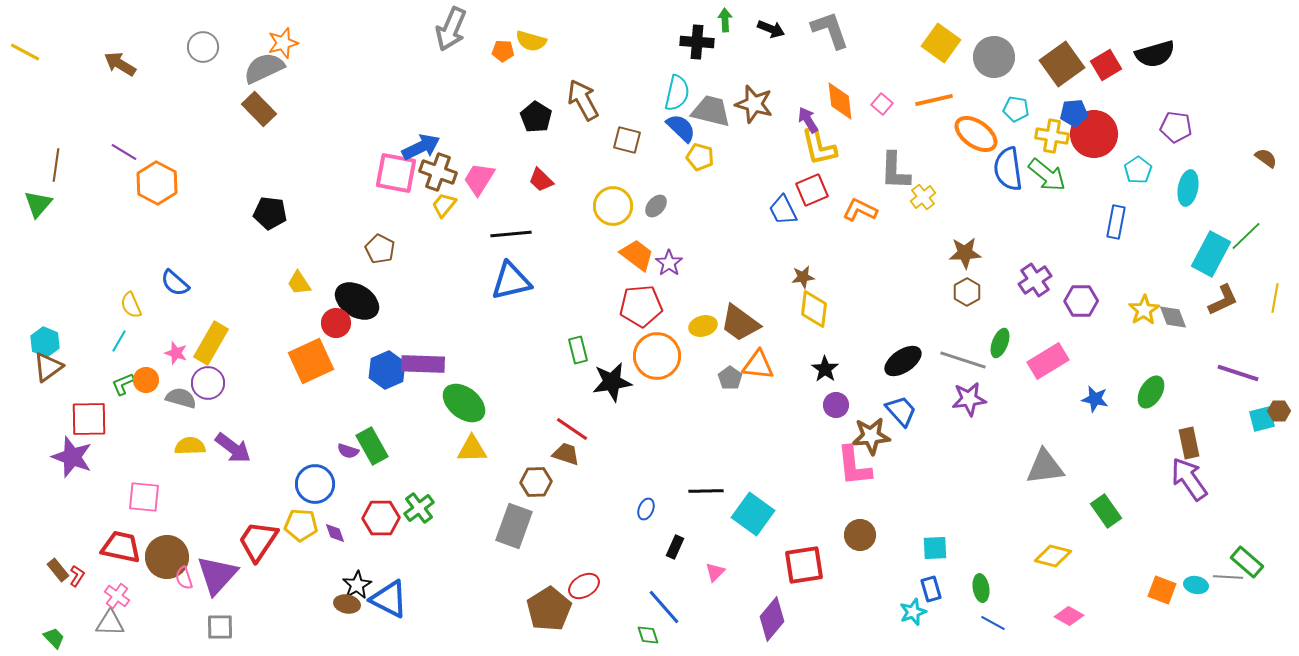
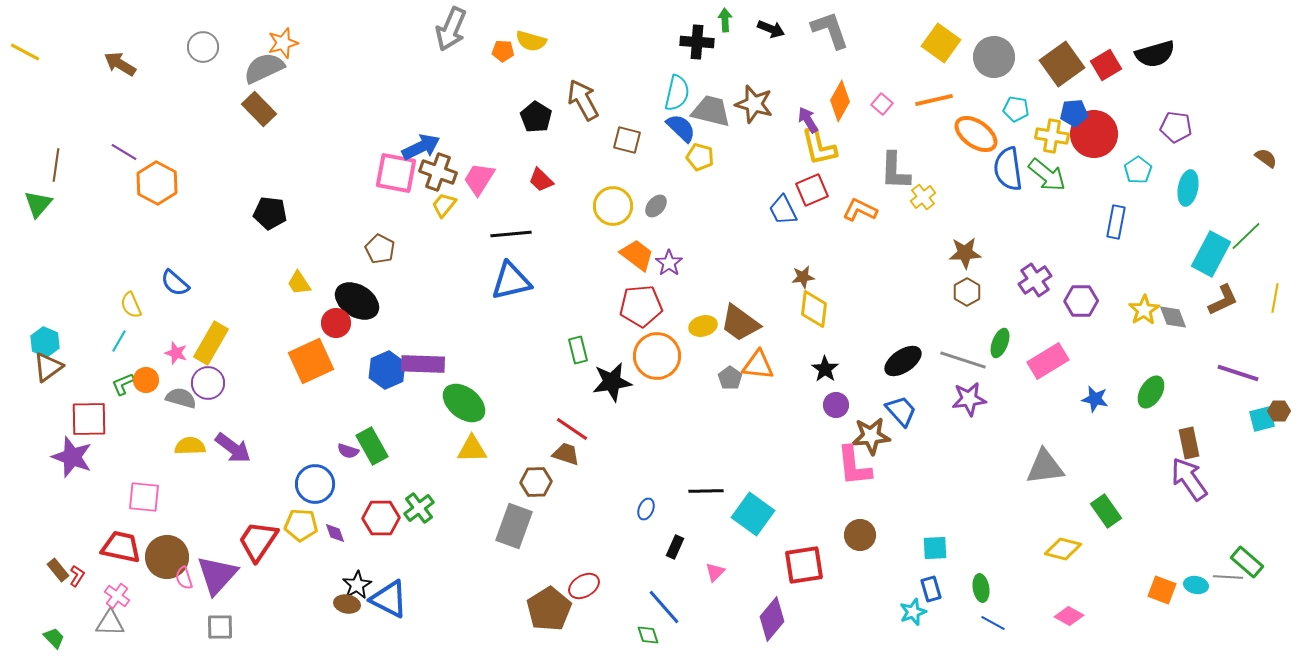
orange diamond at (840, 101): rotated 36 degrees clockwise
yellow diamond at (1053, 556): moved 10 px right, 7 px up
